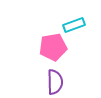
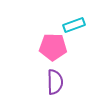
pink pentagon: rotated 12 degrees clockwise
